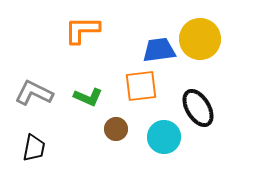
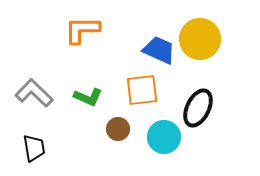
blue trapezoid: rotated 32 degrees clockwise
orange square: moved 1 px right, 4 px down
gray L-shape: rotated 18 degrees clockwise
black ellipse: rotated 57 degrees clockwise
brown circle: moved 2 px right
black trapezoid: rotated 20 degrees counterclockwise
